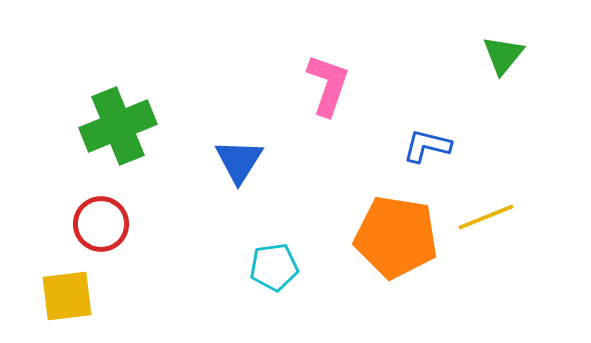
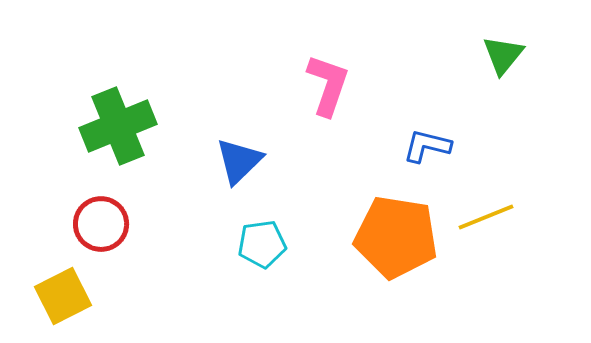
blue triangle: rotated 14 degrees clockwise
cyan pentagon: moved 12 px left, 23 px up
yellow square: moved 4 px left; rotated 20 degrees counterclockwise
